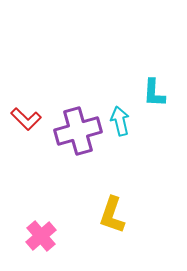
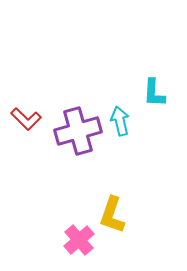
pink cross: moved 38 px right, 4 px down
